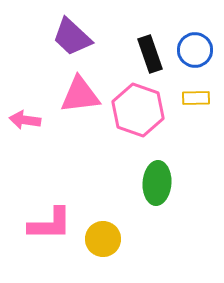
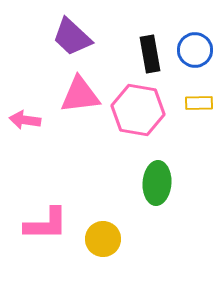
black rectangle: rotated 9 degrees clockwise
yellow rectangle: moved 3 px right, 5 px down
pink hexagon: rotated 9 degrees counterclockwise
pink L-shape: moved 4 px left
